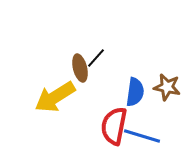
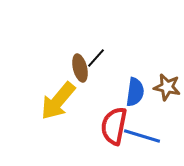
yellow arrow: moved 3 px right, 4 px down; rotated 18 degrees counterclockwise
